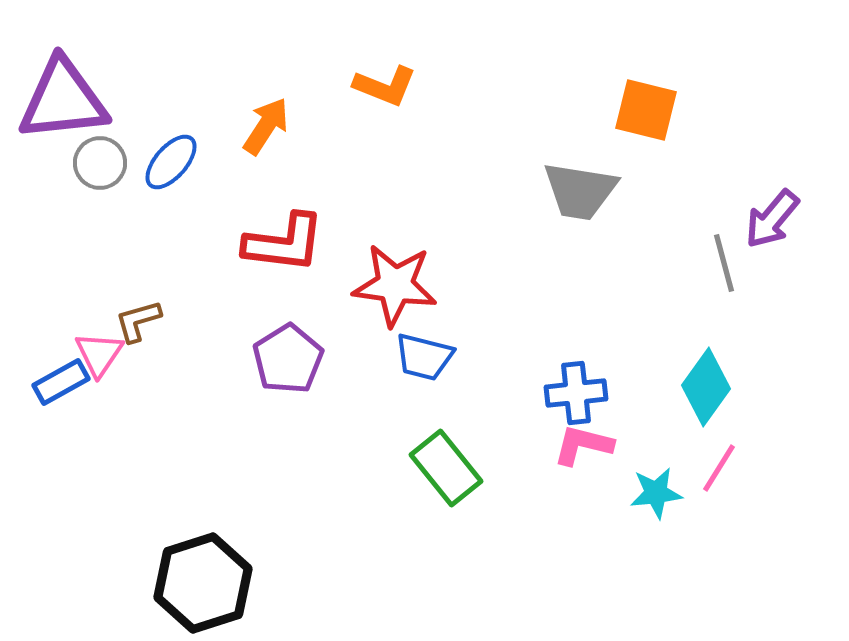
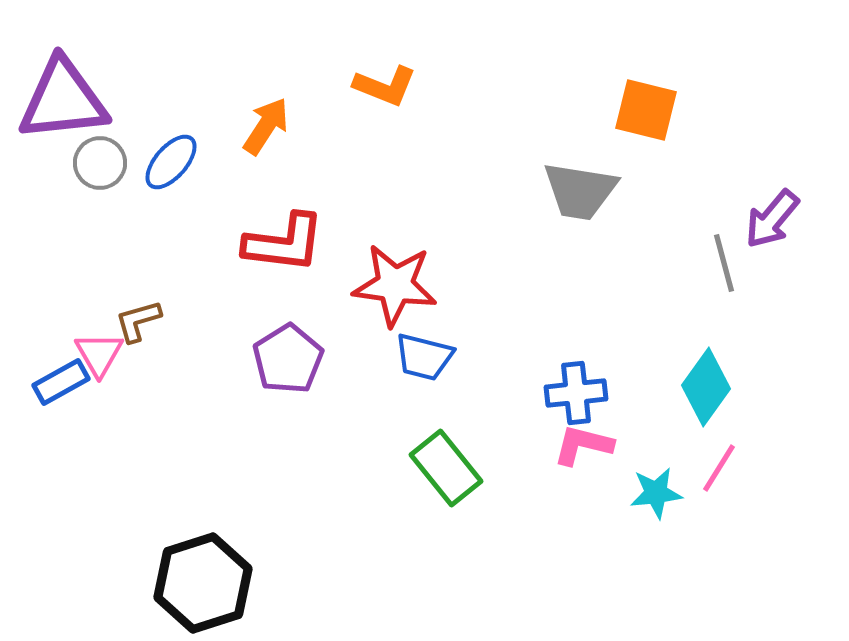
pink triangle: rotated 4 degrees counterclockwise
